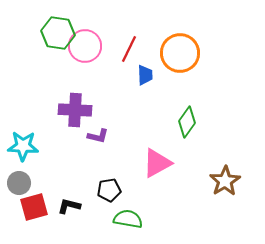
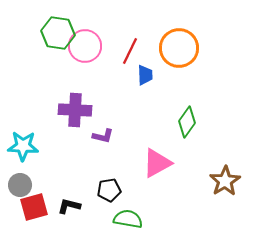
red line: moved 1 px right, 2 px down
orange circle: moved 1 px left, 5 px up
purple L-shape: moved 5 px right
gray circle: moved 1 px right, 2 px down
